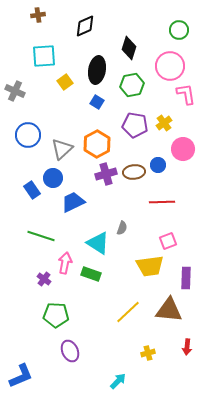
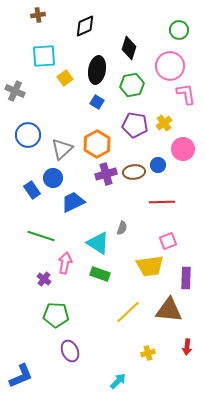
yellow square at (65, 82): moved 4 px up
green rectangle at (91, 274): moved 9 px right
